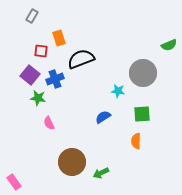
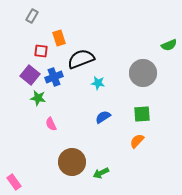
blue cross: moved 1 px left, 2 px up
cyan star: moved 20 px left, 8 px up
pink semicircle: moved 2 px right, 1 px down
orange semicircle: moved 1 px right; rotated 42 degrees clockwise
